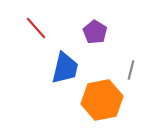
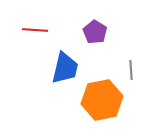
red line: moved 1 px left, 2 px down; rotated 45 degrees counterclockwise
gray line: rotated 18 degrees counterclockwise
